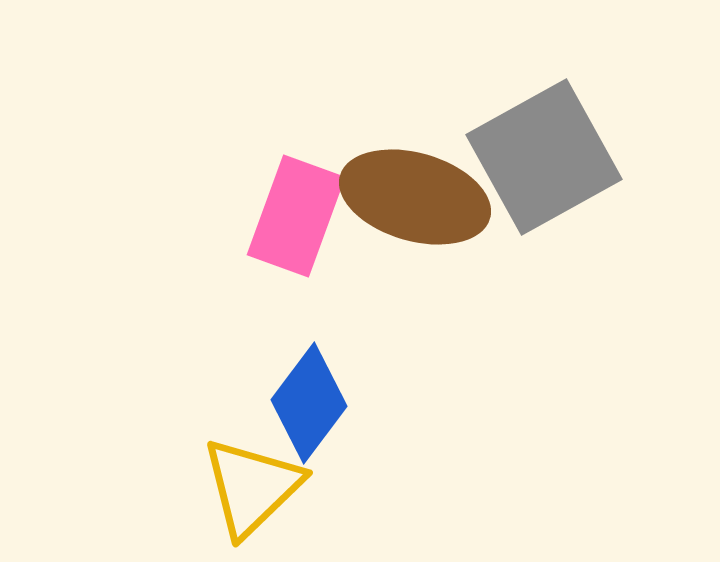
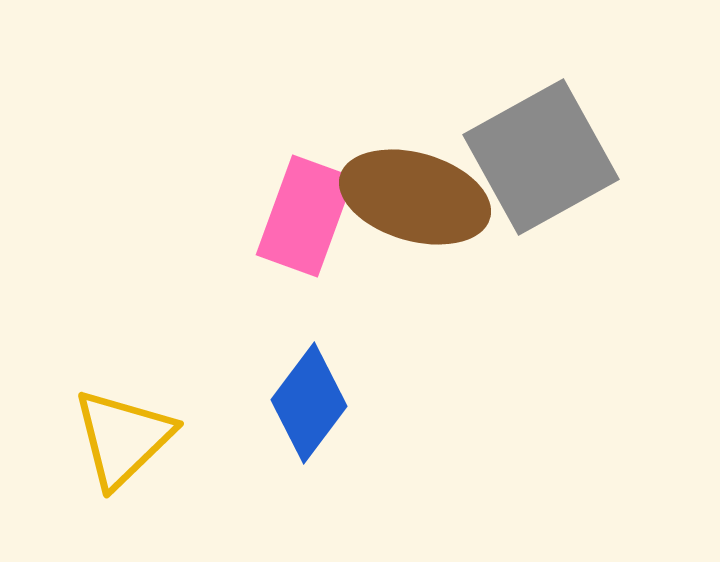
gray square: moved 3 px left
pink rectangle: moved 9 px right
yellow triangle: moved 129 px left, 49 px up
